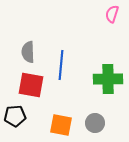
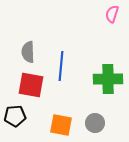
blue line: moved 1 px down
